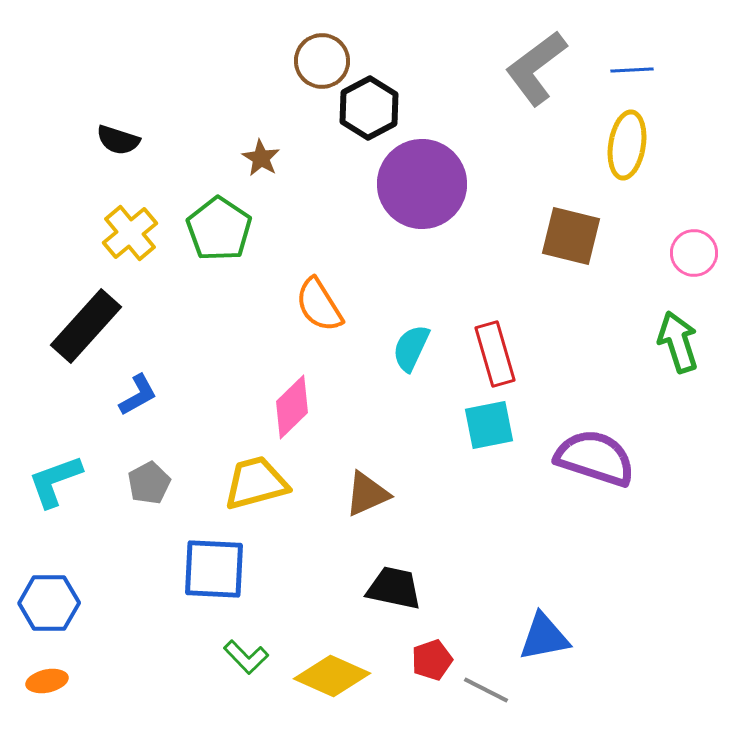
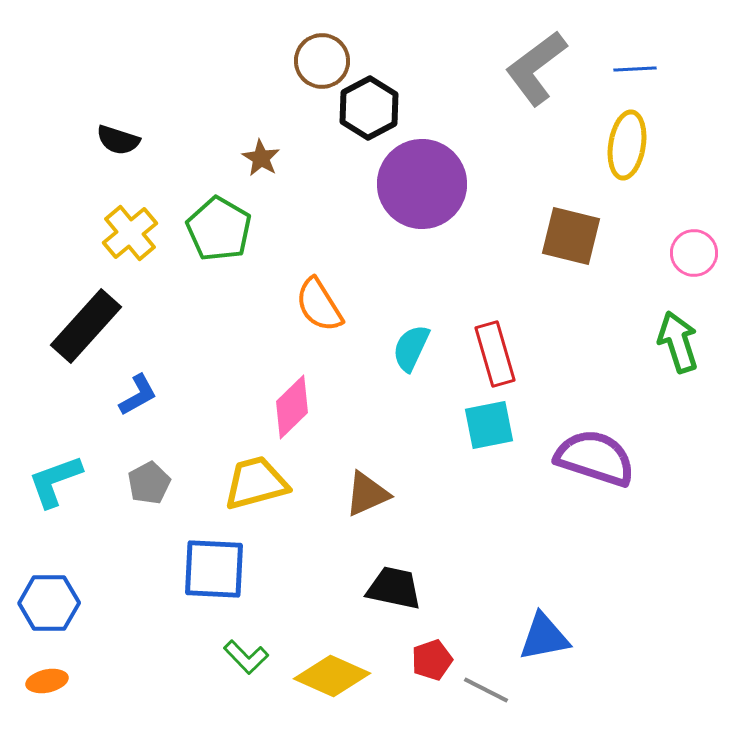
blue line: moved 3 px right, 1 px up
green pentagon: rotated 4 degrees counterclockwise
